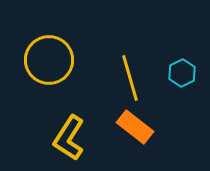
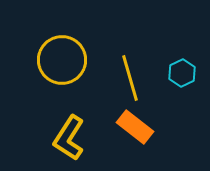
yellow circle: moved 13 px right
